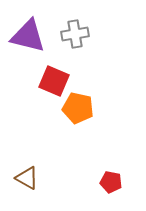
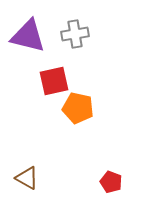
red square: rotated 36 degrees counterclockwise
red pentagon: rotated 10 degrees clockwise
